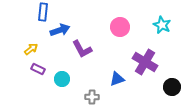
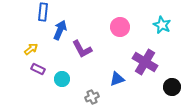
blue arrow: rotated 48 degrees counterclockwise
gray cross: rotated 24 degrees counterclockwise
